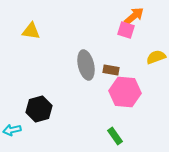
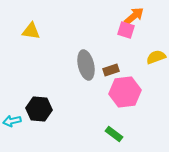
brown rectangle: rotated 28 degrees counterclockwise
pink hexagon: rotated 12 degrees counterclockwise
black hexagon: rotated 20 degrees clockwise
cyan arrow: moved 9 px up
green rectangle: moved 1 px left, 2 px up; rotated 18 degrees counterclockwise
